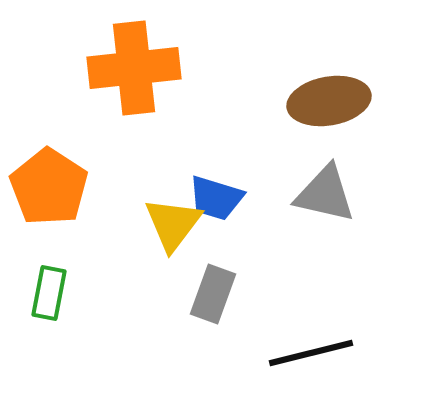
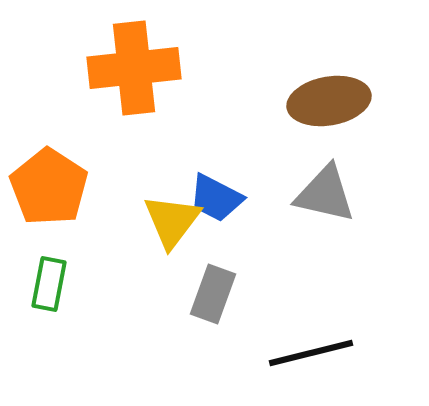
blue trapezoid: rotated 10 degrees clockwise
yellow triangle: moved 1 px left, 3 px up
green rectangle: moved 9 px up
